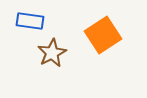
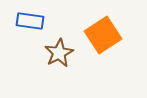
brown star: moved 7 px right
